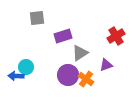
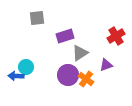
purple rectangle: moved 2 px right
